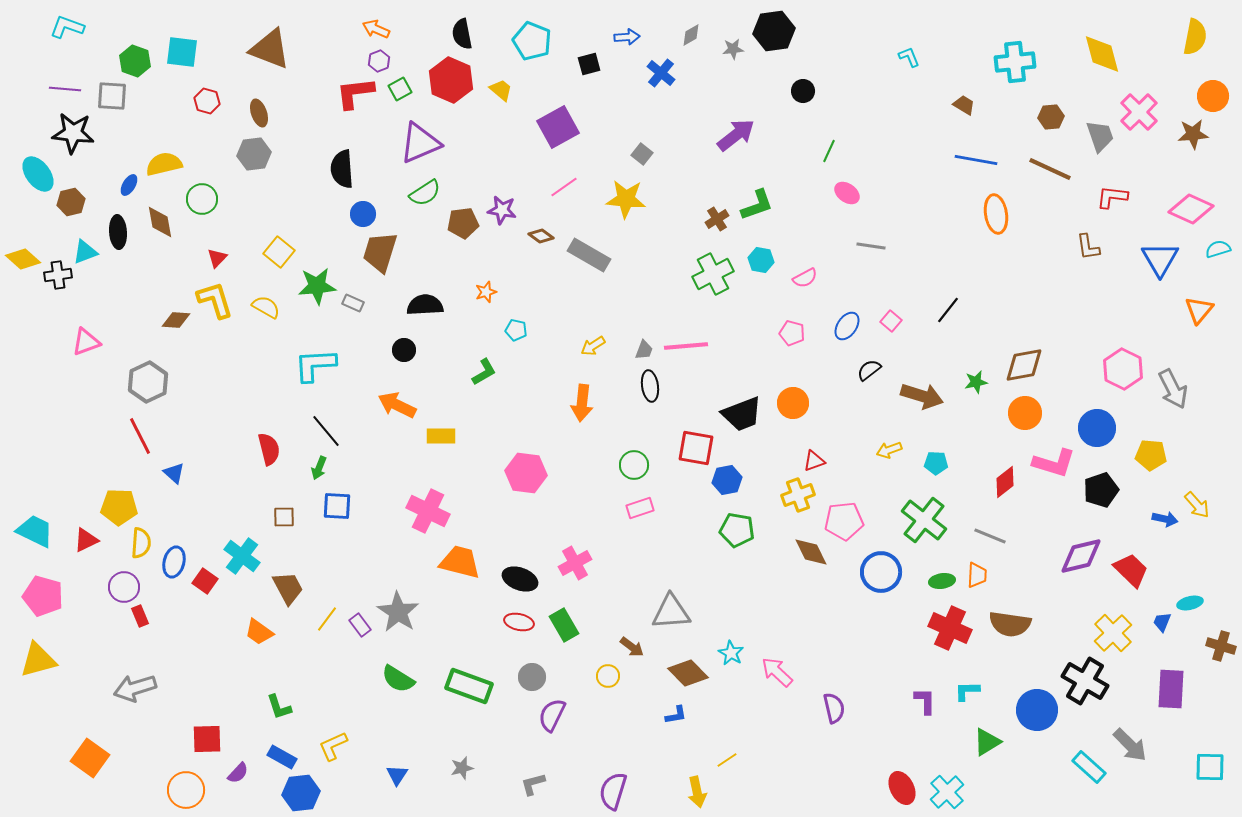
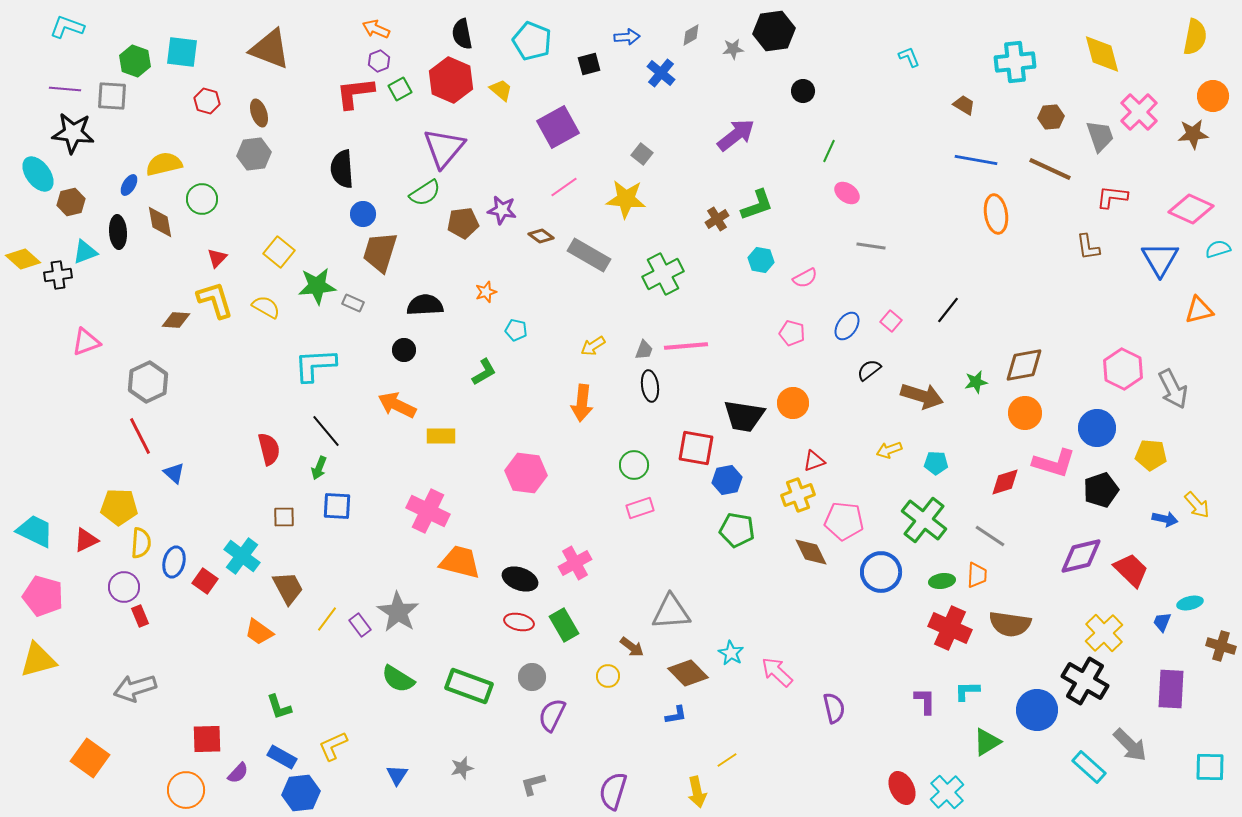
purple triangle at (420, 143): moved 24 px right, 5 px down; rotated 27 degrees counterclockwise
green cross at (713, 274): moved 50 px left
orange triangle at (1199, 310): rotated 36 degrees clockwise
black trapezoid at (742, 414): moved 2 px right, 2 px down; rotated 30 degrees clockwise
red diamond at (1005, 482): rotated 20 degrees clockwise
pink pentagon at (844, 521): rotated 12 degrees clockwise
gray line at (990, 536): rotated 12 degrees clockwise
yellow cross at (1113, 633): moved 9 px left
